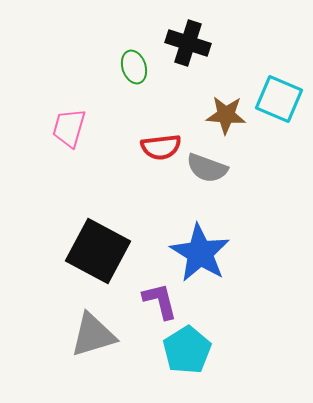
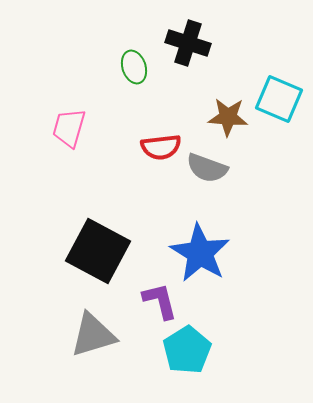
brown star: moved 2 px right, 2 px down
